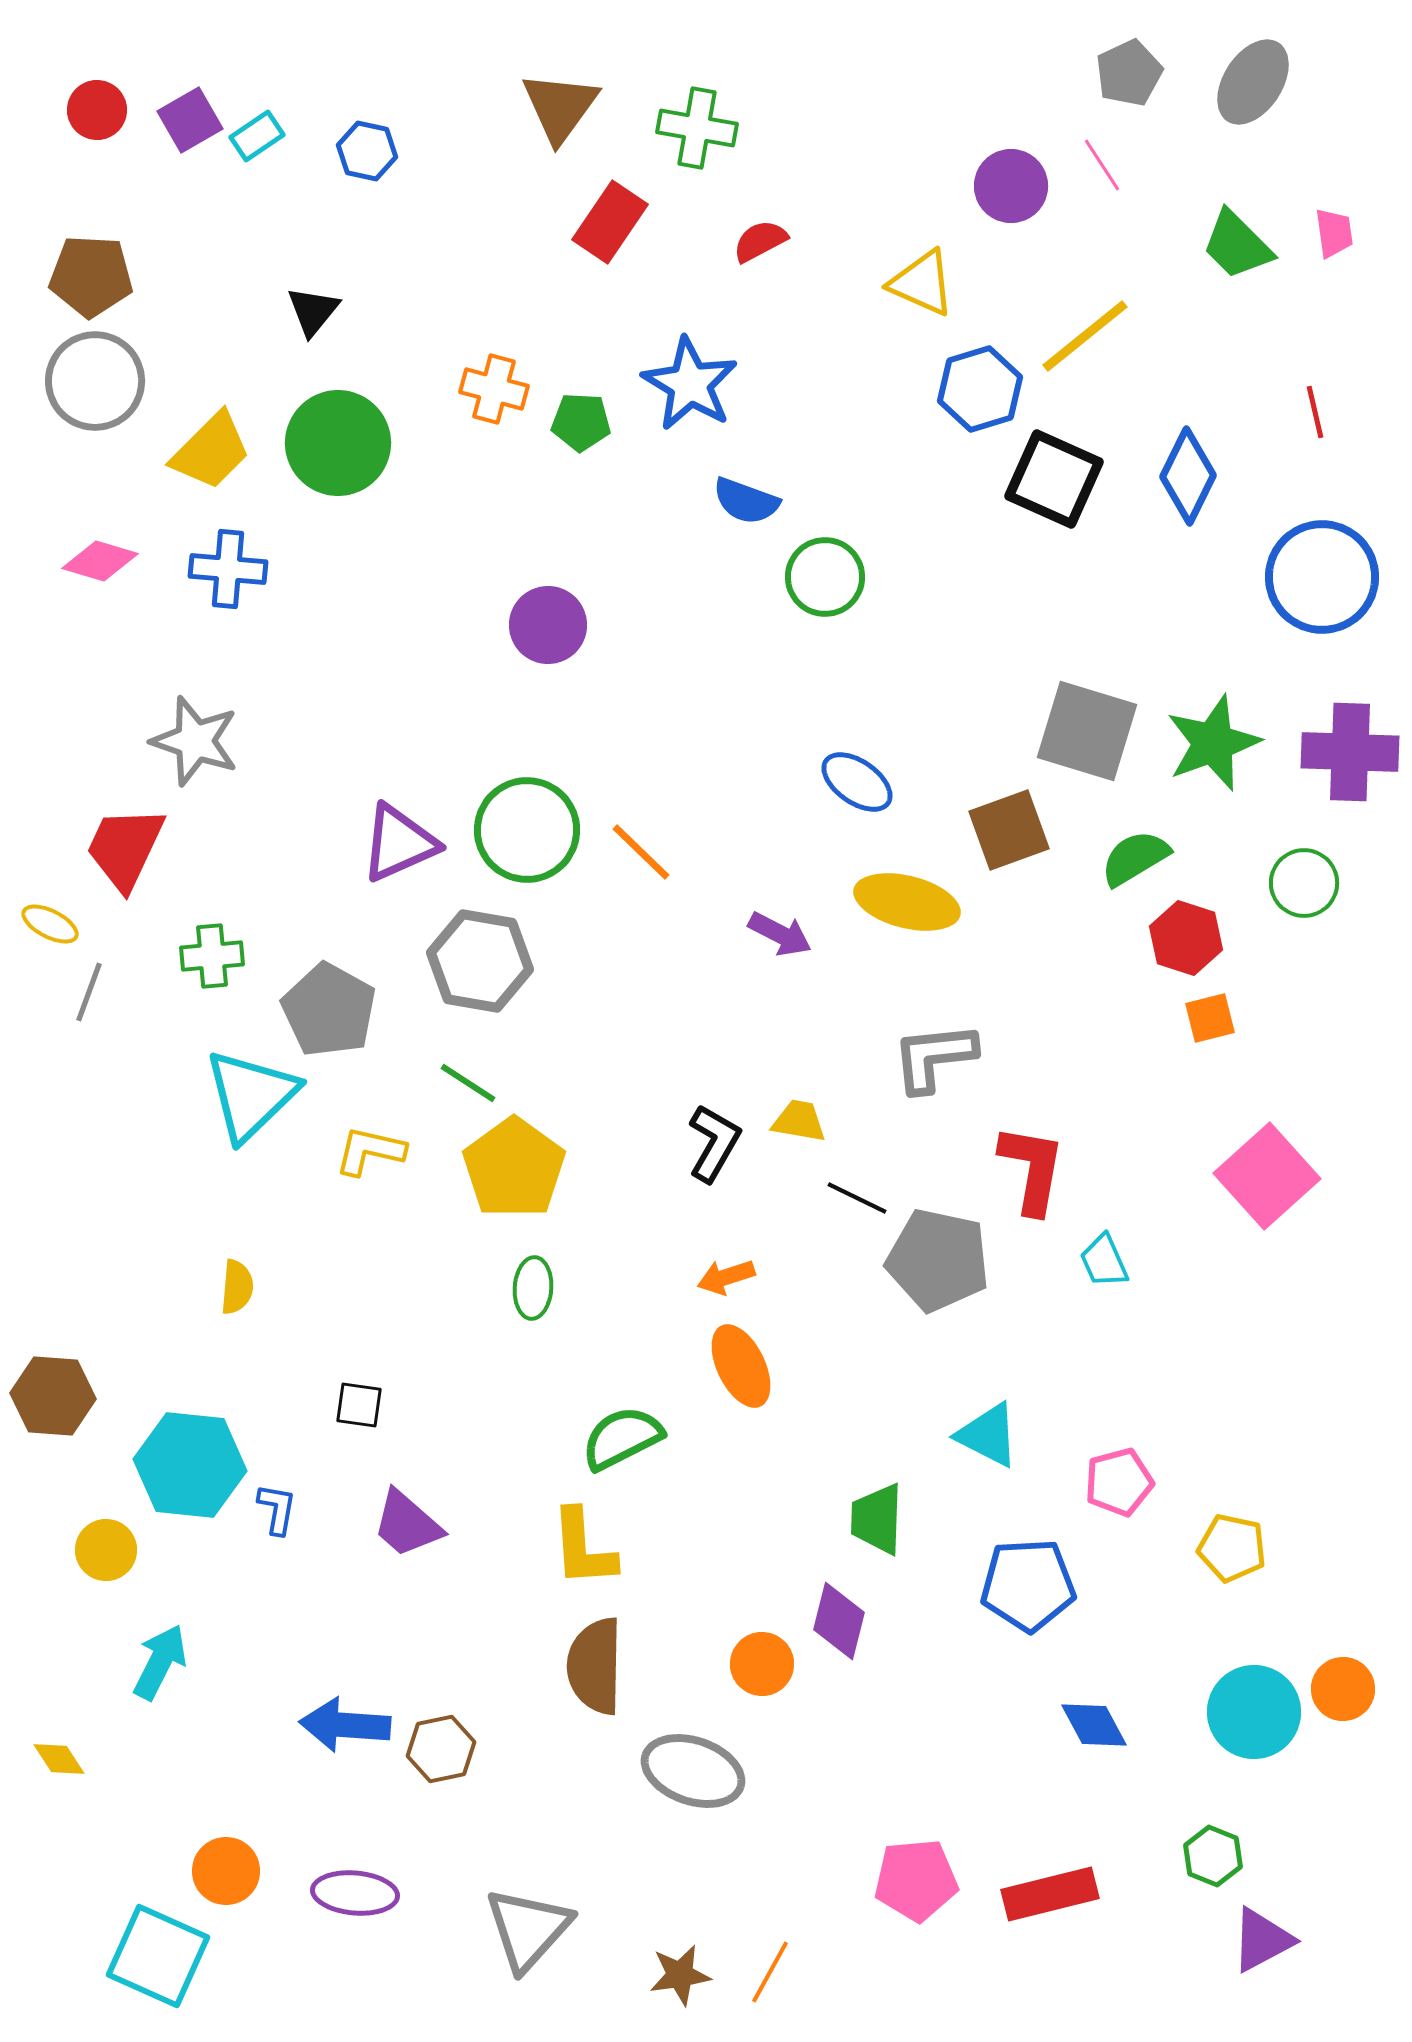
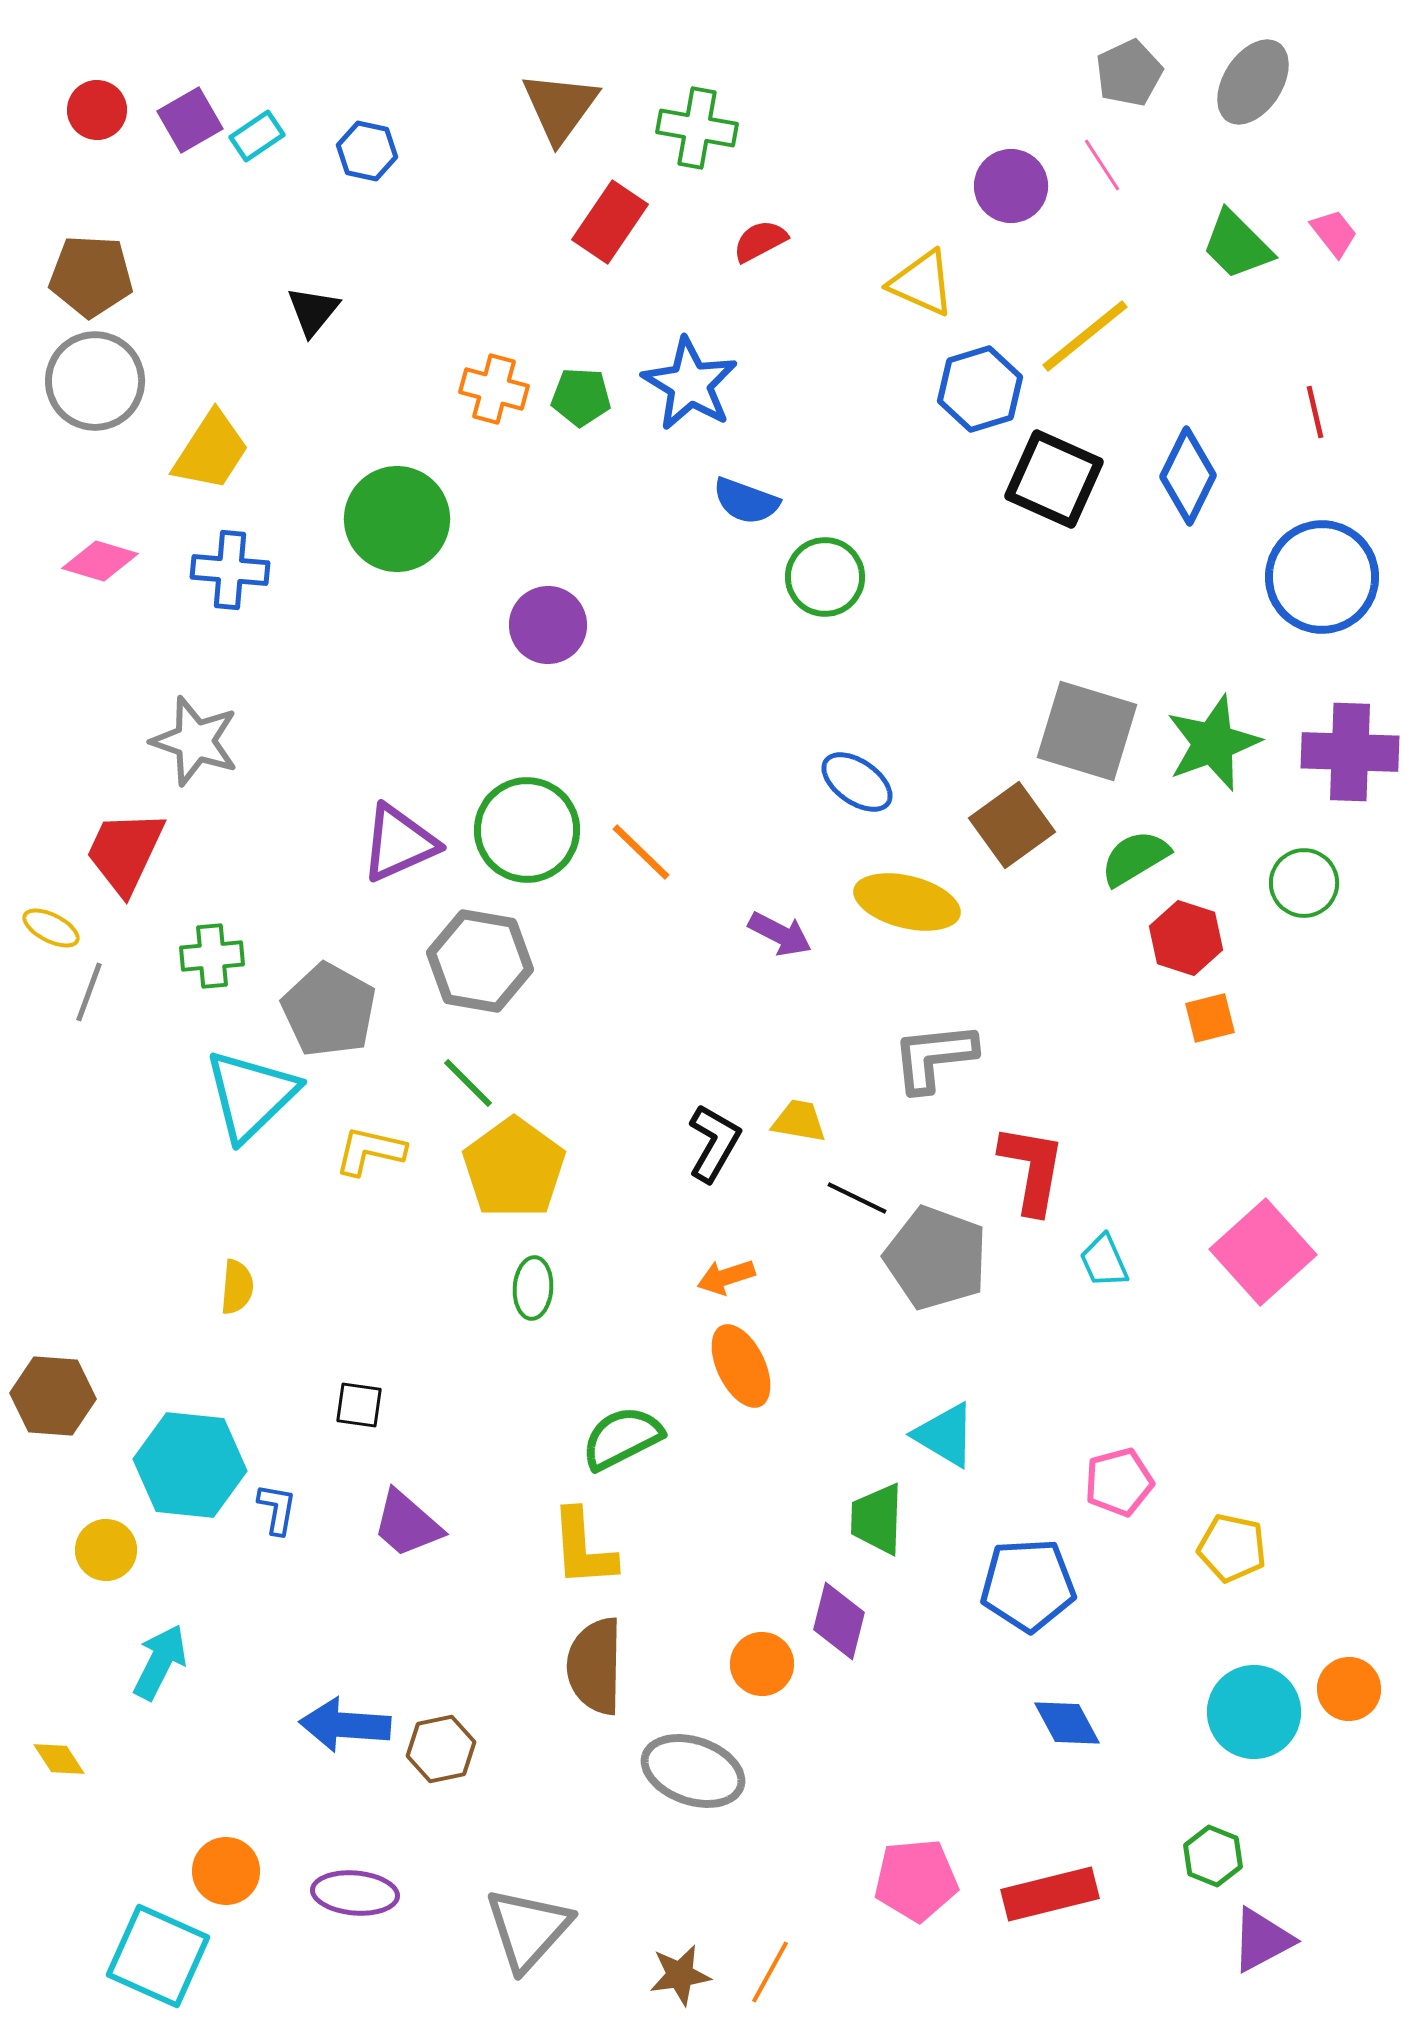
pink trapezoid at (1334, 233): rotated 30 degrees counterclockwise
green pentagon at (581, 422): moved 25 px up
green circle at (338, 443): moved 59 px right, 76 px down
yellow trapezoid at (211, 451): rotated 12 degrees counterclockwise
blue cross at (228, 569): moved 2 px right, 1 px down
brown square at (1009, 830): moved 3 px right, 5 px up; rotated 16 degrees counterclockwise
red trapezoid at (125, 848): moved 4 px down
yellow ellipse at (50, 924): moved 1 px right, 4 px down
green line at (468, 1083): rotated 12 degrees clockwise
pink square at (1267, 1176): moved 4 px left, 76 px down
gray pentagon at (938, 1260): moved 2 px left, 2 px up; rotated 8 degrees clockwise
cyan triangle at (988, 1435): moved 43 px left; rotated 4 degrees clockwise
orange circle at (1343, 1689): moved 6 px right
blue diamond at (1094, 1725): moved 27 px left, 2 px up
